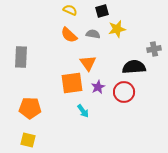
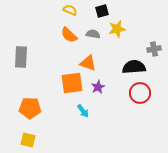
orange triangle: rotated 36 degrees counterclockwise
red circle: moved 16 px right, 1 px down
